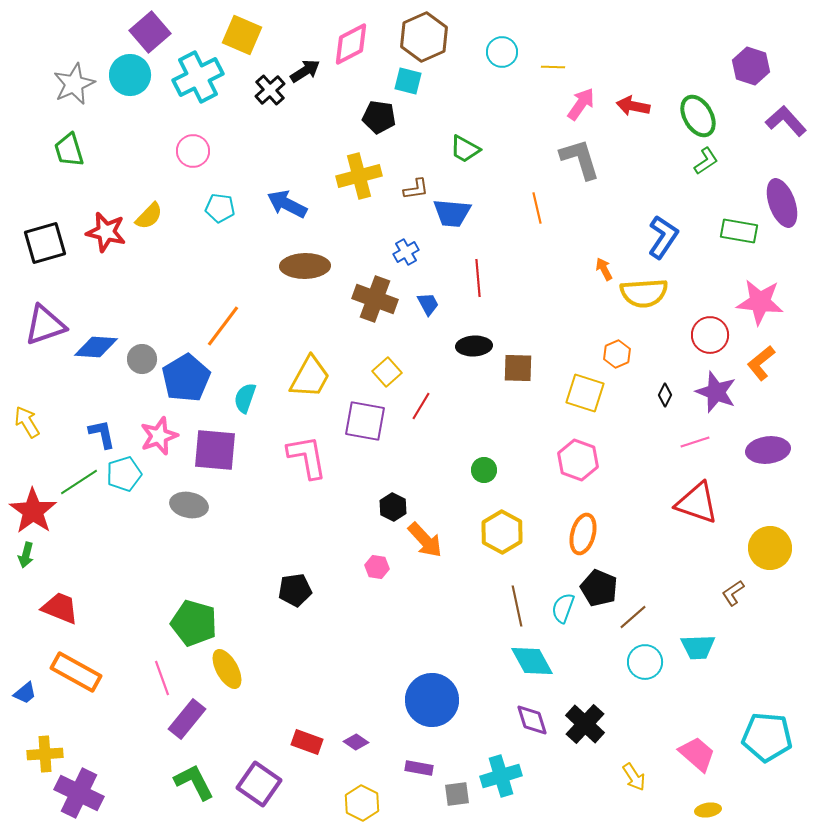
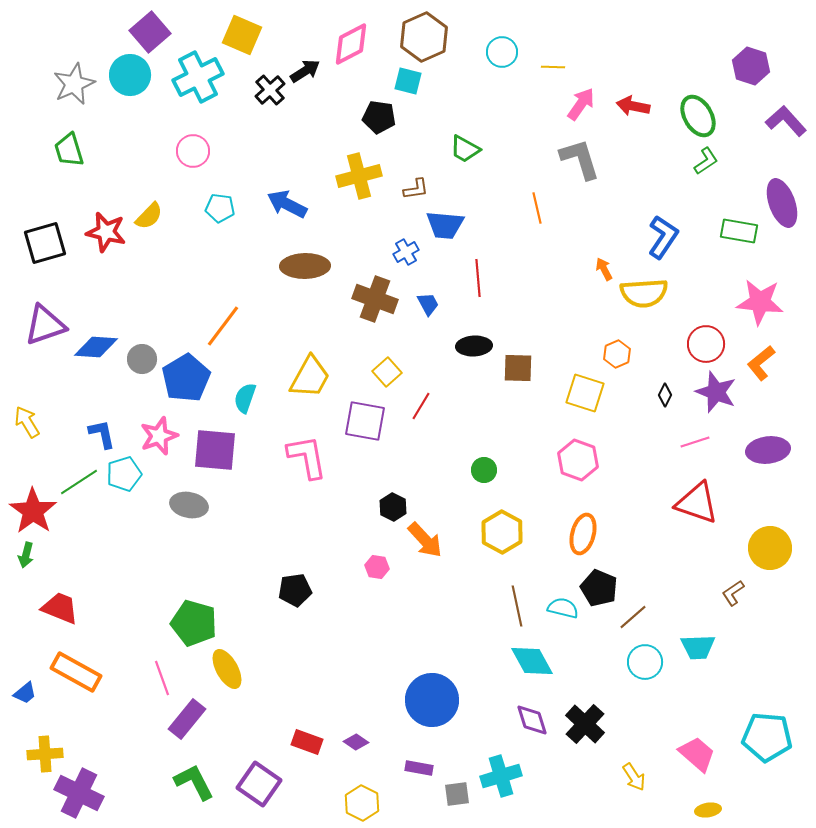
blue trapezoid at (452, 213): moved 7 px left, 12 px down
red circle at (710, 335): moved 4 px left, 9 px down
cyan semicircle at (563, 608): rotated 84 degrees clockwise
